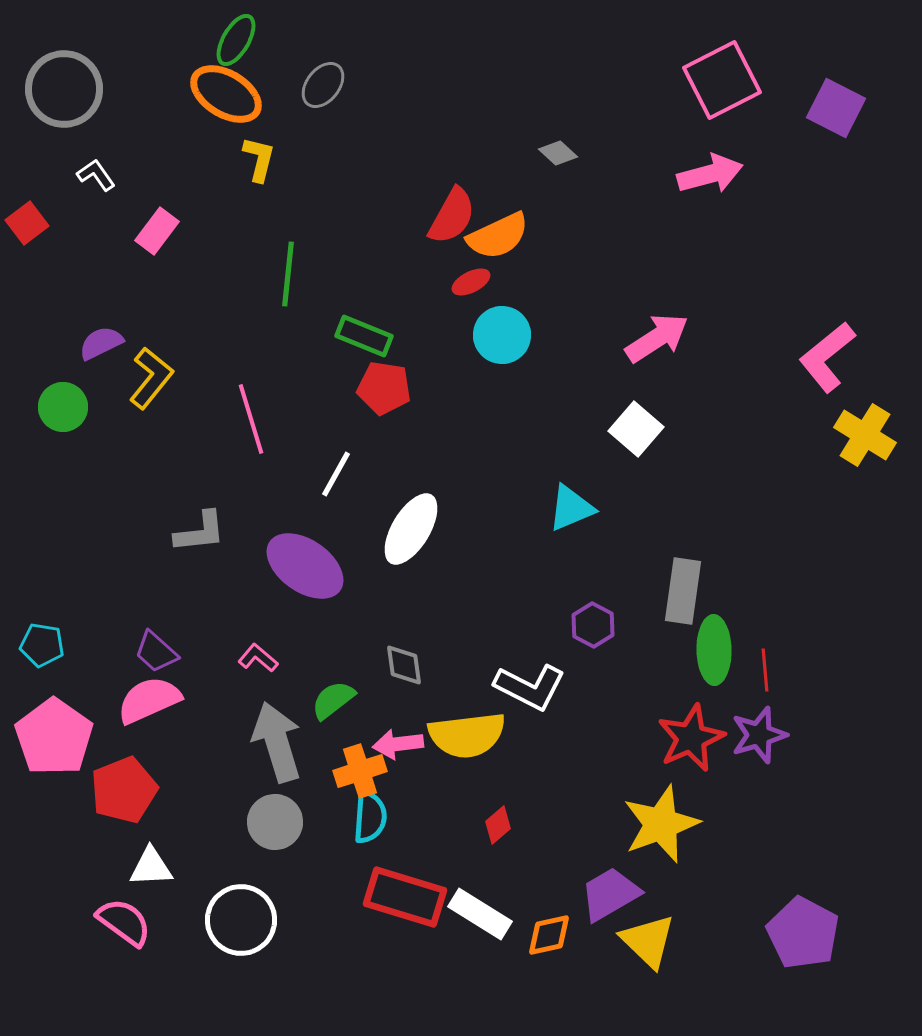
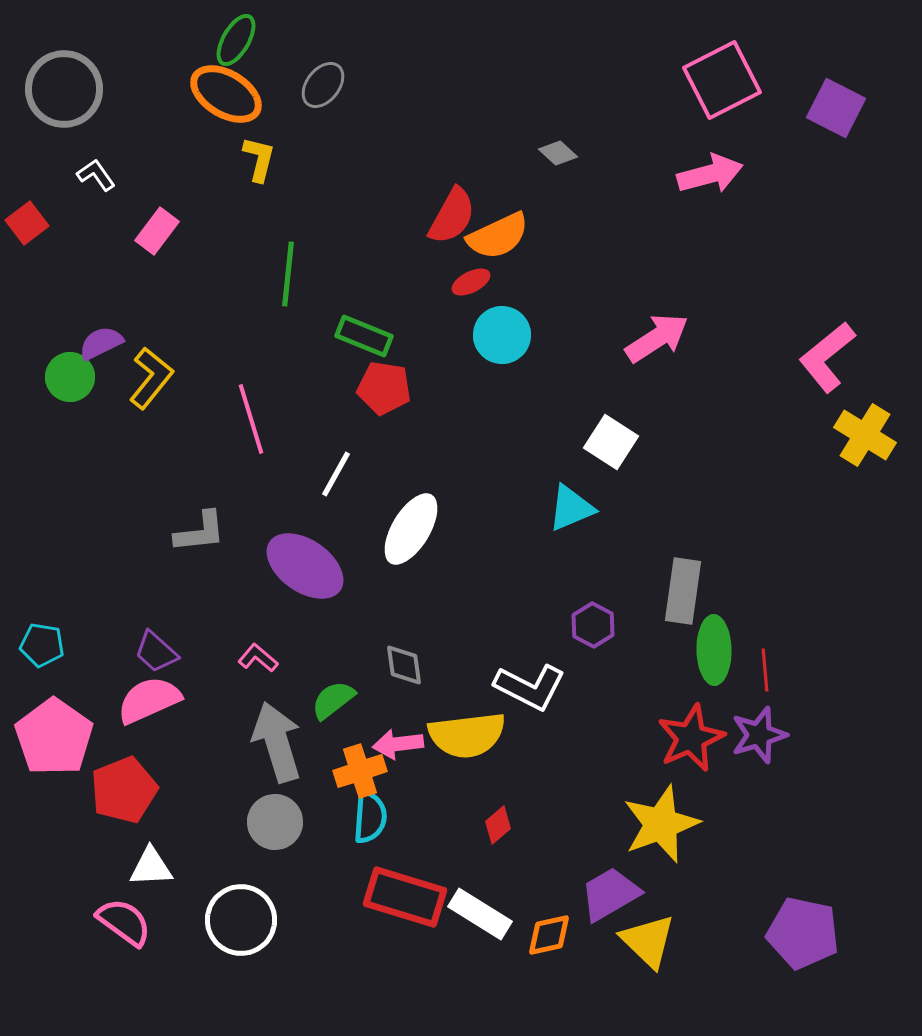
green circle at (63, 407): moved 7 px right, 30 px up
white square at (636, 429): moved 25 px left, 13 px down; rotated 8 degrees counterclockwise
purple pentagon at (803, 933): rotated 16 degrees counterclockwise
